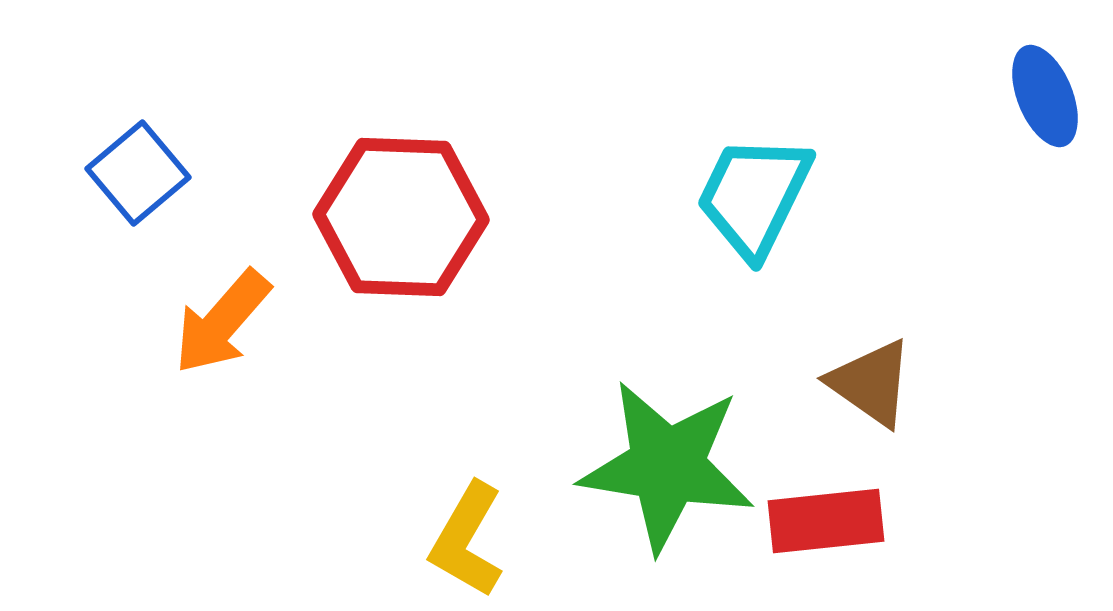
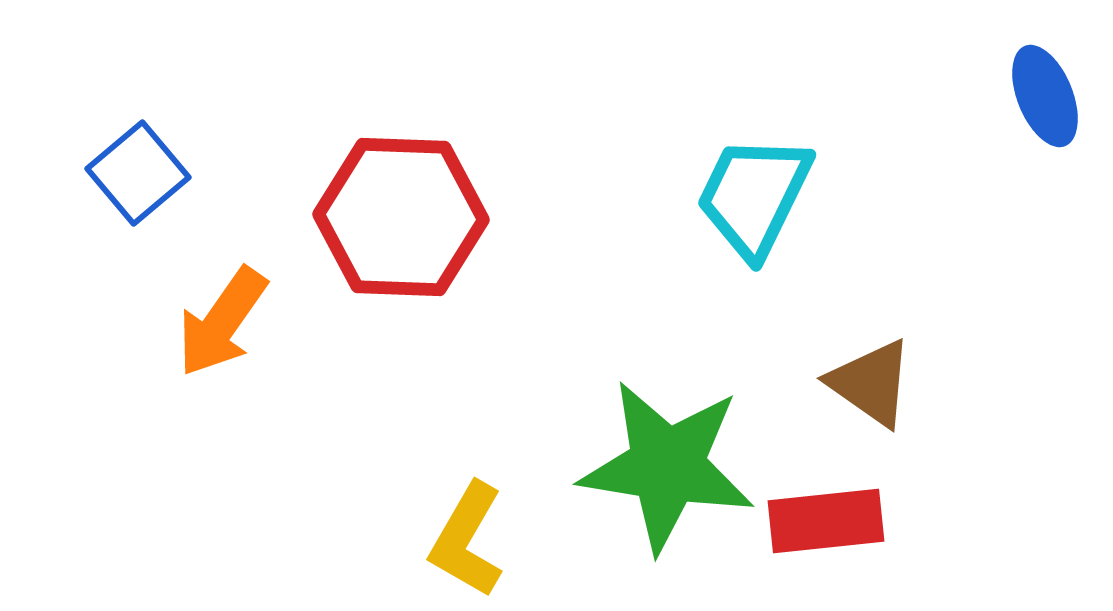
orange arrow: rotated 6 degrees counterclockwise
